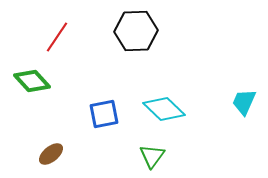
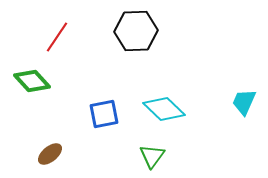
brown ellipse: moved 1 px left
